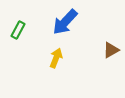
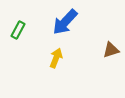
brown triangle: rotated 12 degrees clockwise
